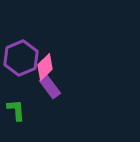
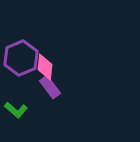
pink diamond: rotated 40 degrees counterclockwise
green L-shape: rotated 135 degrees clockwise
